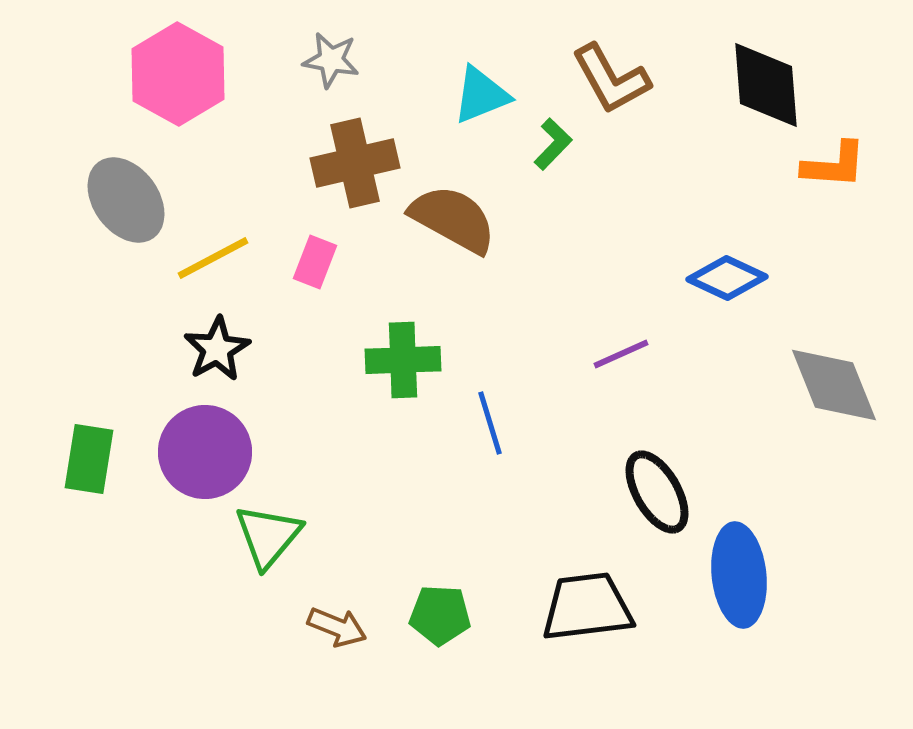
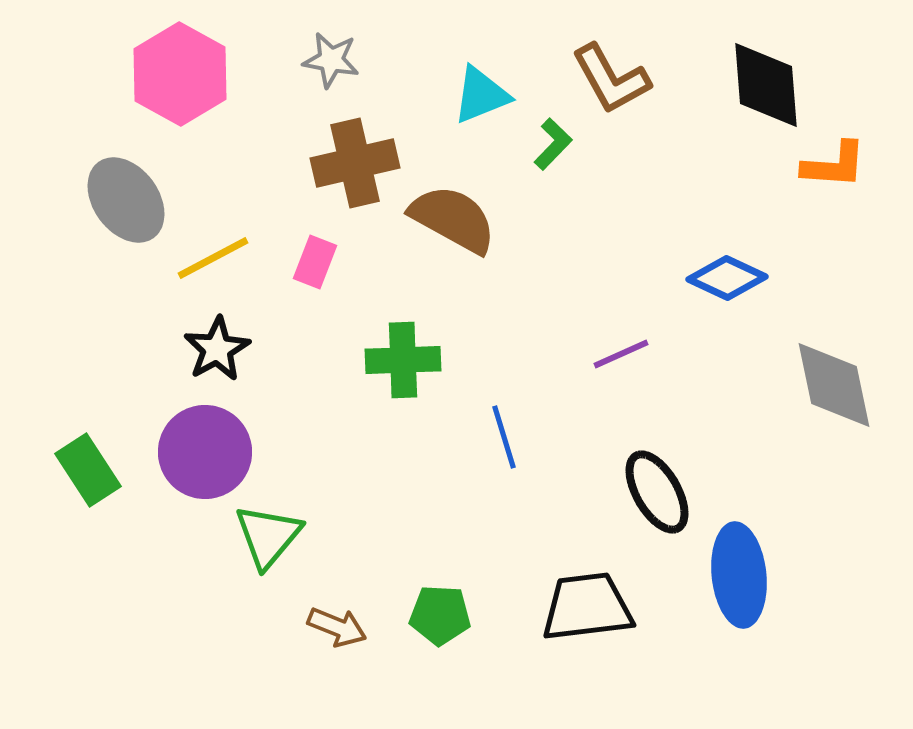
pink hexagon: moved 2 px right
gray diamond: rotated 10 degrees clockwise
blue line: moved 14 px right, 14 px down
green rectangle: moved 1 px left, 11 px down; rotated 42 degrees counterclockwise
